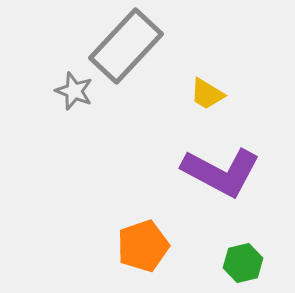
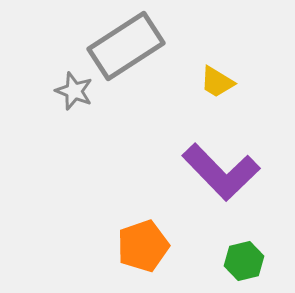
gray rectangle: rotated 14 degrees clockwise
yellow trapezoid: moved 10 px right, 12 px up
purple L-shape: rotated 18 degrees clockwise
green hexagon: moved 1 px right, 2 px up
